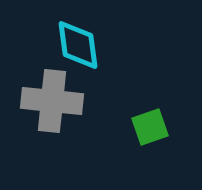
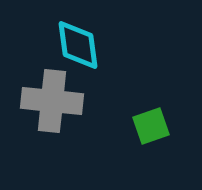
green square: moved 1 px right, 1 px up
